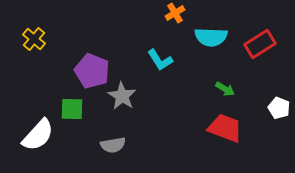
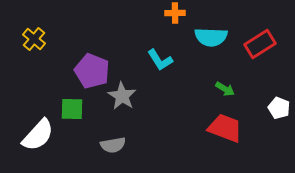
orange cross: rotated 30 degrees clockwise
